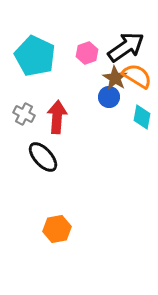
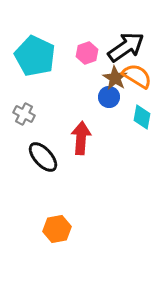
red arrow: moved 24 px right, 21 px down
